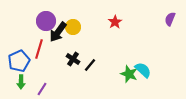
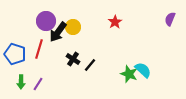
blue pentagon: moved 4 px left, 7 px up; rotated 30 degrees counterclockwise
purple line: moved 4 px left, 5 px up
